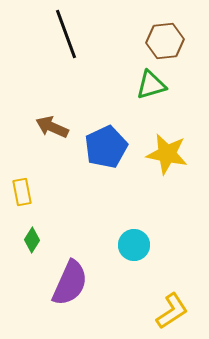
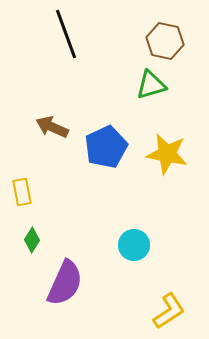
brown hexagon: rotated 18 degrees clockwise
purple semicircle: moved 5 px left
yellow L-shape: moved 3 px left
